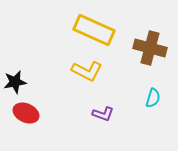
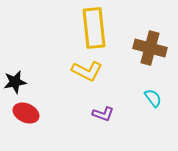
yellow rectangle: moved 2 px up; rotated 60 degrees clockwise
cyan semicircle: rotated 54 degrees counterclockwise
